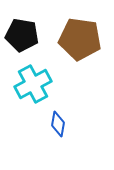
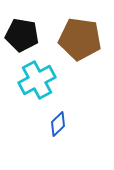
cyan cross: moved 4 px right, 4 px up
blue diamond: rotated 35 degrees clockwise
